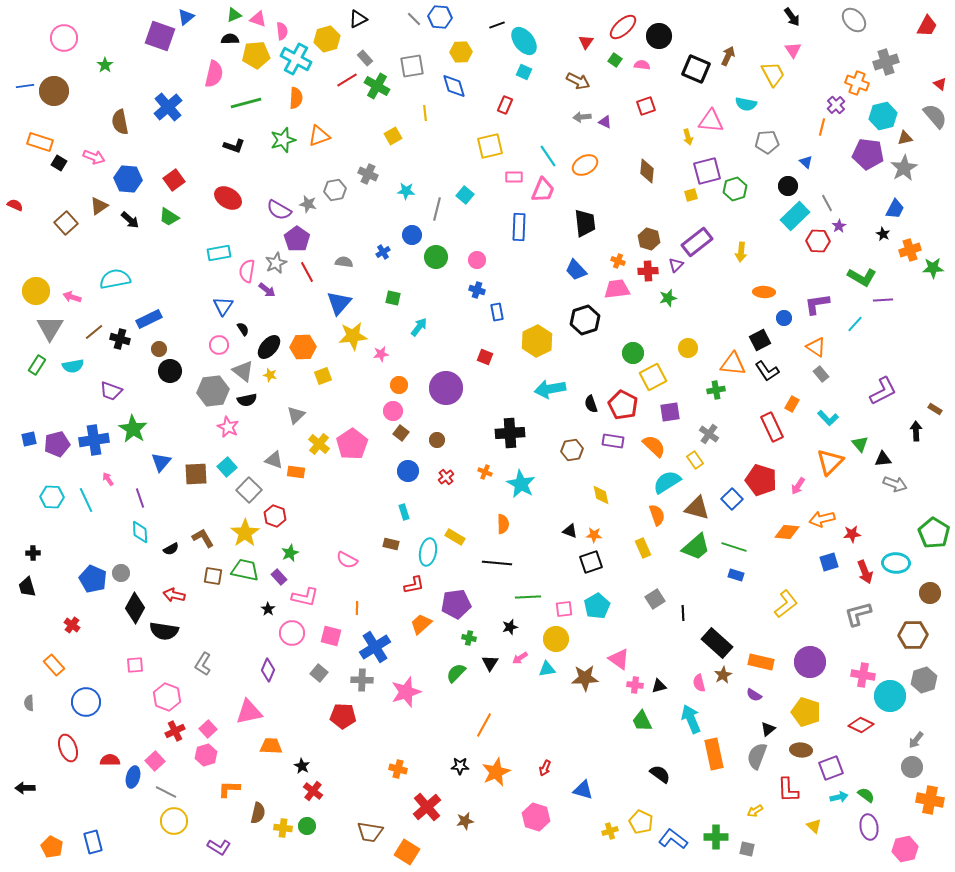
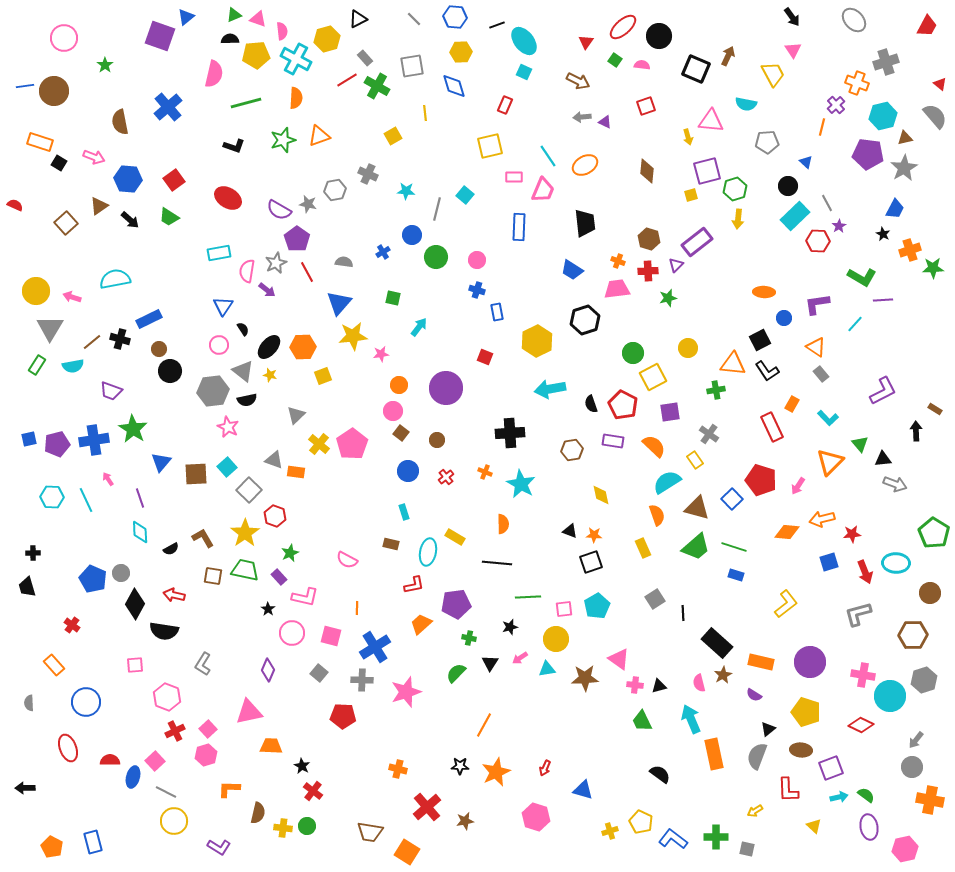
blue hexagon at (440, 17): moved 15 px right
yellow arrow at (741, 252): moved 3 px left, 33 px up
blue trapezoid at (576, 270): moved 4 px left; rotated 15 degrees counterclockwise
brown line at (94, 332): moved 2 px left, 10 px down
black diamond at (135, 608): moved 4 px up
